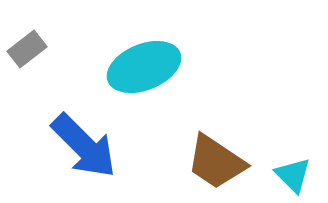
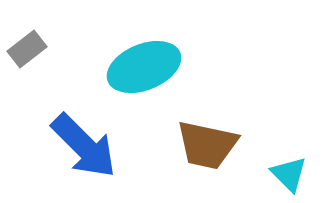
brown trapezoid: moved 9 px left, 17 px up; rotated 22 degrees counterclockwise
cyan triangle: moved 4 px left, 1 px up
